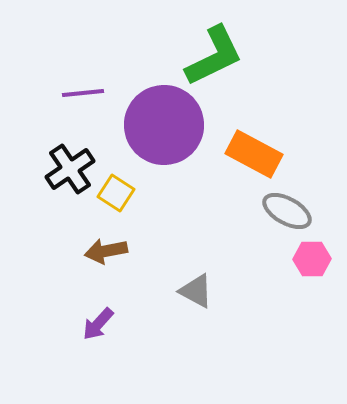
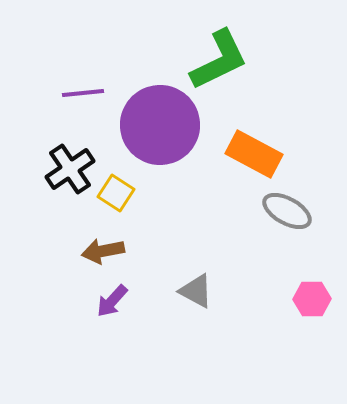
green L-shape: moved 5 px right, 4 px down
purple circle: moved 4 px left
brown arrow: moved 3 px left
pink hexagon: moved 40 px down
purple arrow: moved 14 px right, 23 px up
